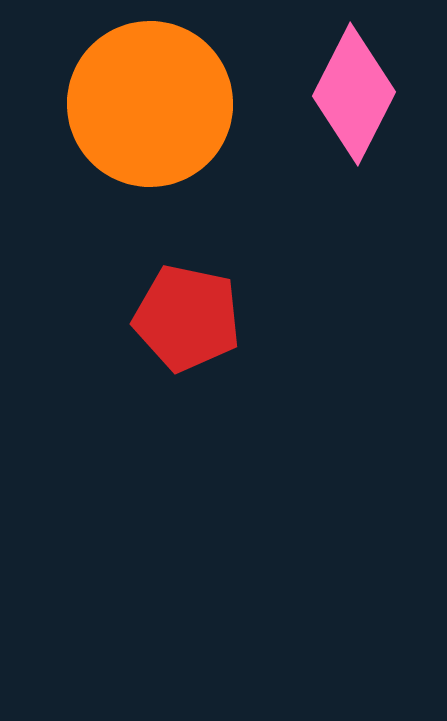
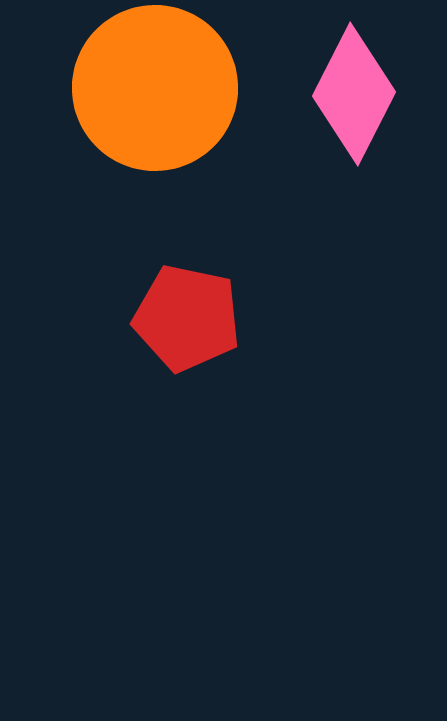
orange circle: moved 5 px right, 16 px up
